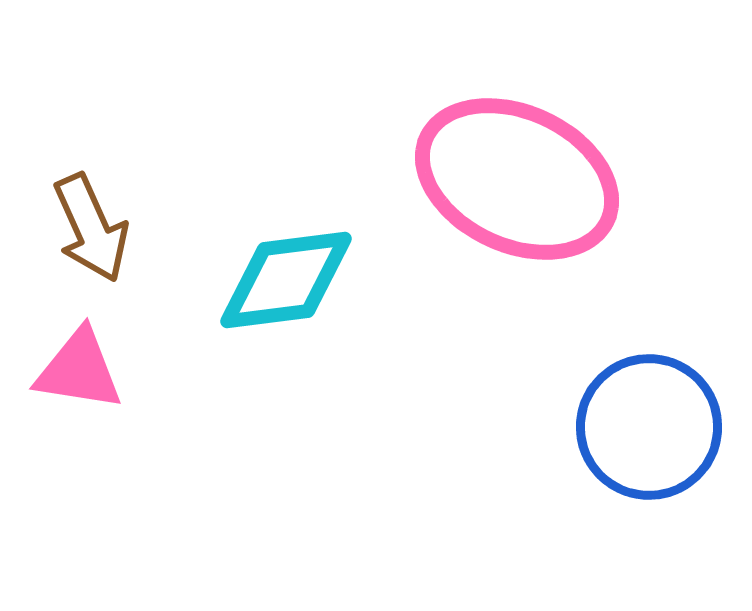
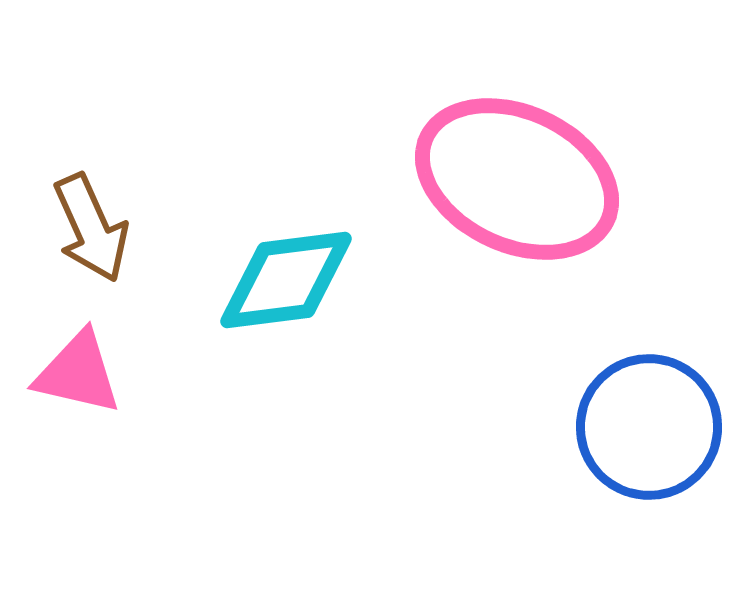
pink triangle: moved 1 px left, 3 px down; rotated 4 degrees clockwise
